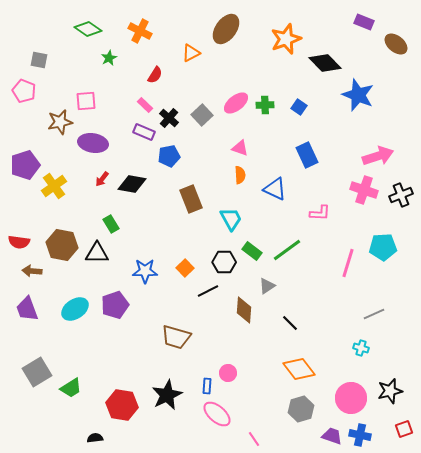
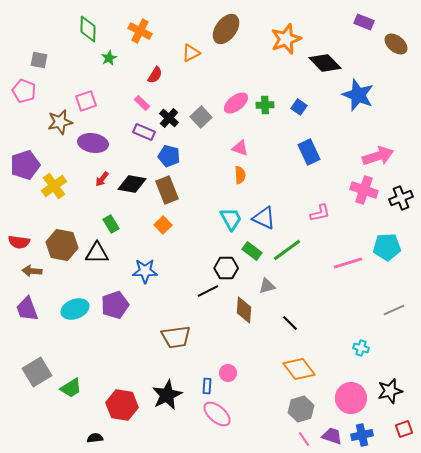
green diamond at (88, 29): rotated 56 degrees clockwise
pink square at (86, 101): rotated 15 degrees counterclockwise
pink rectangle at (145, 105): moved 3 px left, 2 px up
gray square at (202, 115): moved 1 px left, 2 px down
blue rectangle at (307, 155): moved 2 px right, 3 px up
blue pentagon at (169, 156): rotated 25 degrees clockwise
blue triangle at (275, 189): moved 11 px left, 29 px down
black cross at (401, 195): moved 3 px down
brown rectangle at (191, 199): moved 24 px left, 9 px up
pink L-shape at (320, 213): rotated 15 degrees counterclockwise
cyan pentagon at (383, 247): moved 4 px right
black hexagon at (224, 262): moved 2 px right, 6 px down
pink line at (348, 263): rotated 56 degrees clockwise
orange square at (185, 268): moved 22 px left, 43 px up
gray triangle at (267, 286): rotated 18 degrees clockwise
cyan ellipse at (75, 309): rotated 12 degrees clockwise
gray line at (374, 314): moved 20 px right, 4 px up
brown trapezoid at (176, 337): rotated 24 degrees counterclockwise
blue cross at (360, 435): moved 2 px right; rotated 25 degrees counterclockwise
pink line at (254, 439): moved 50 px right
